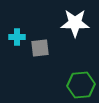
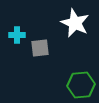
white star: rotated 24 degrees clockwise
cyan cross: moved 2 px up
